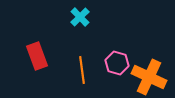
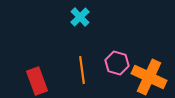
red rectangle: moved 25 px down
